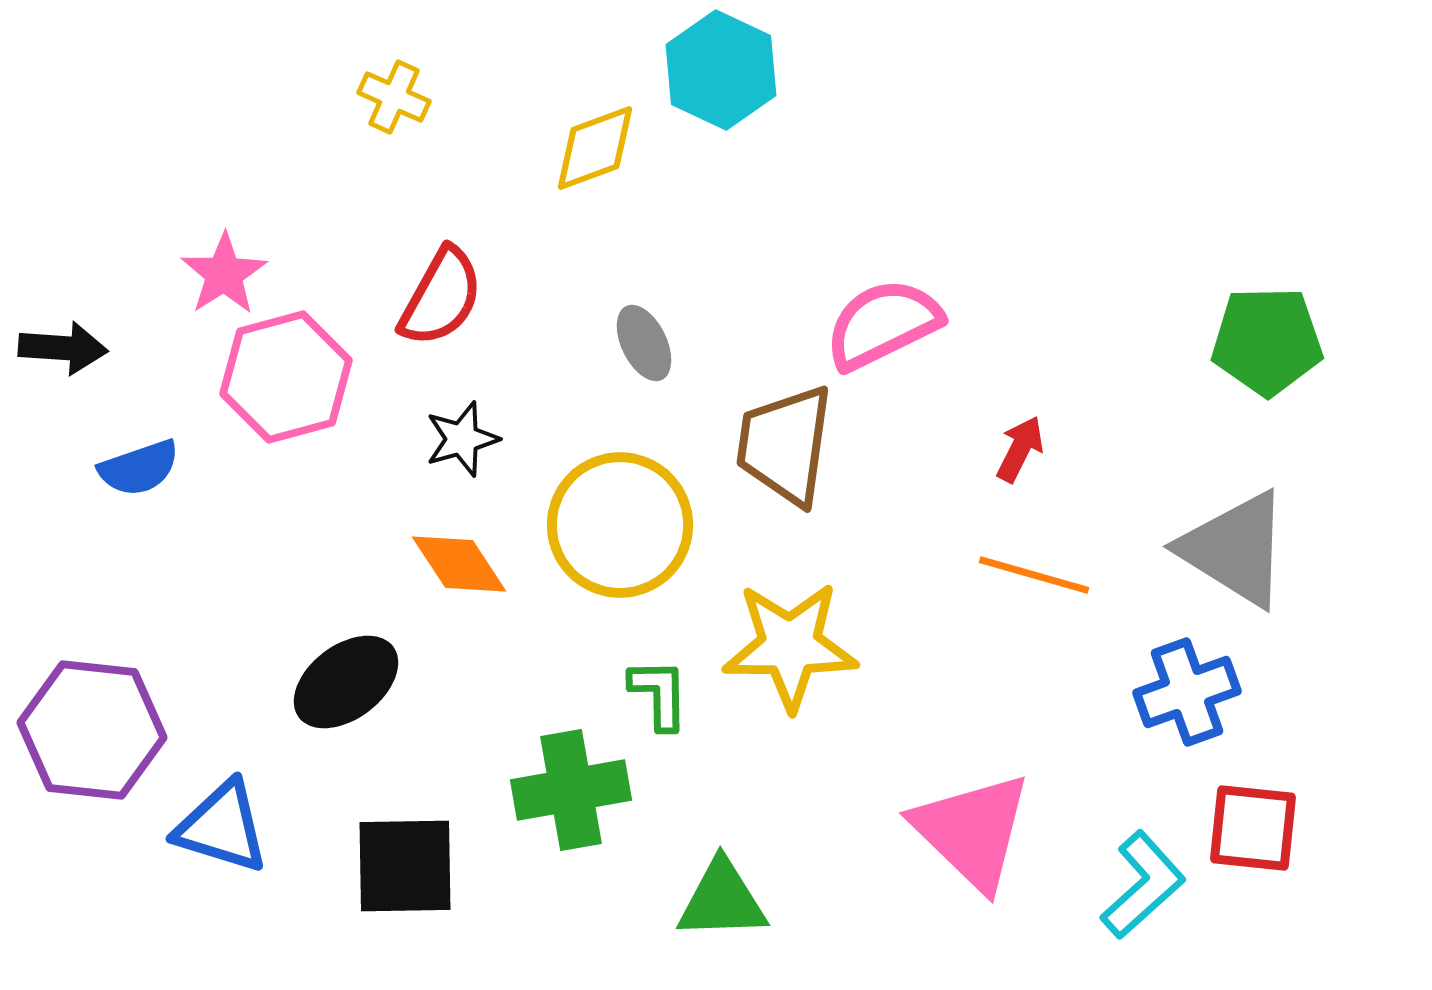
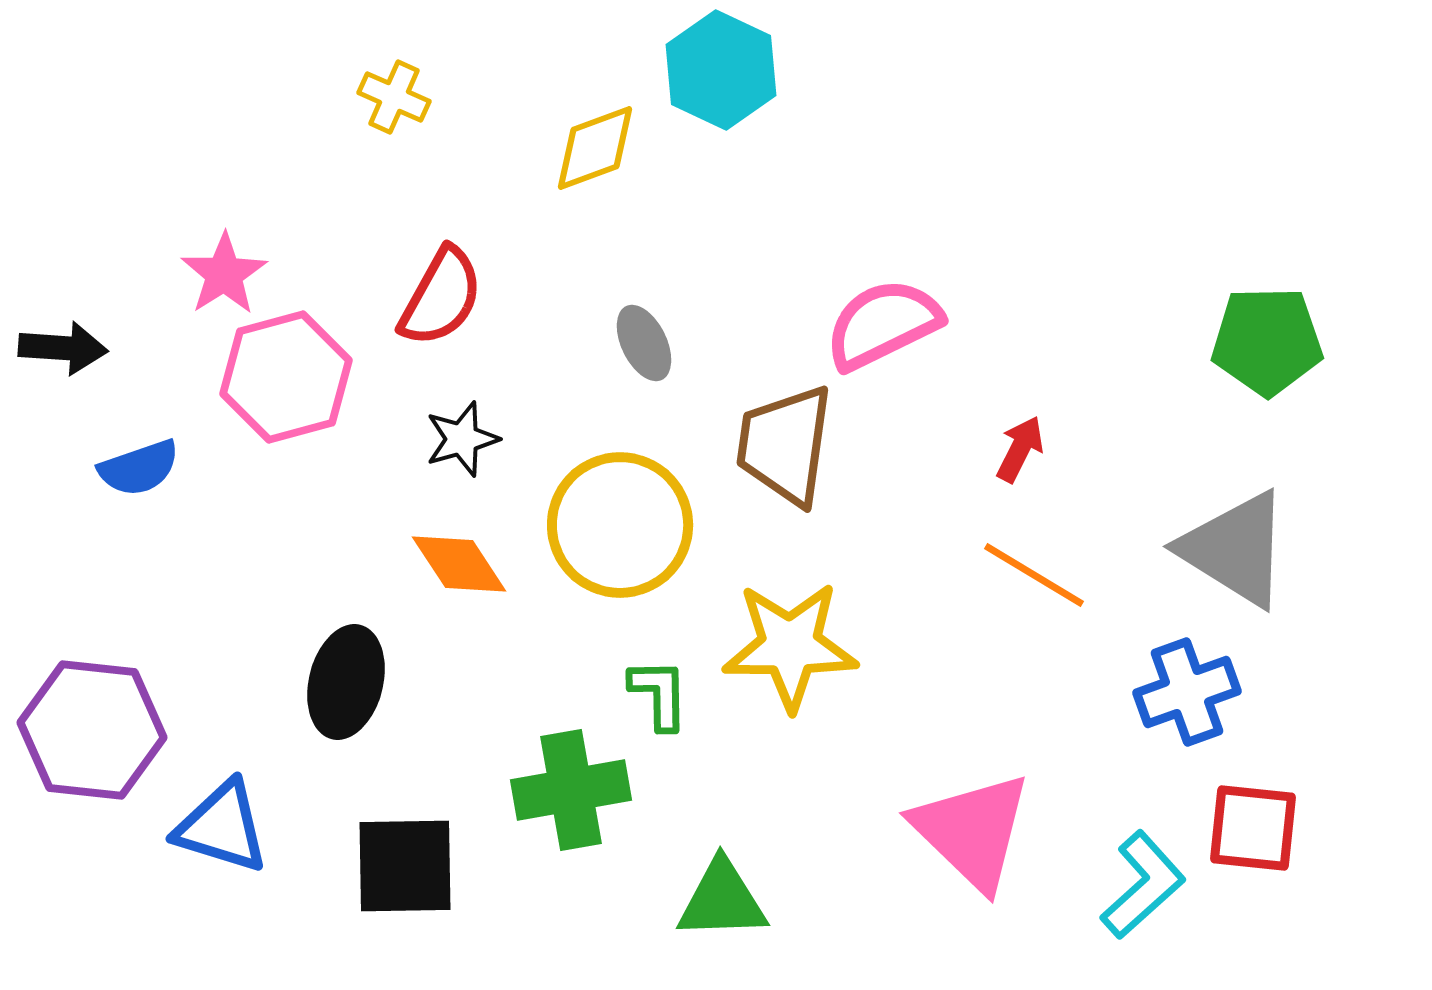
orange line: rotated 15 degrees clockwise
black ellipse: rotated 39 degrees counterclockwise
